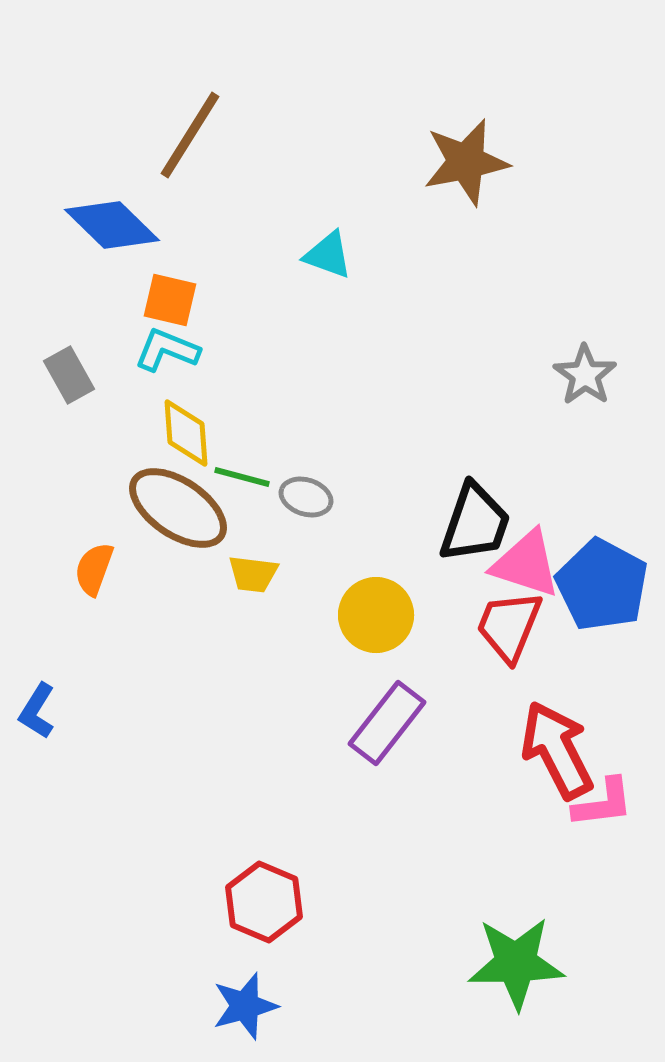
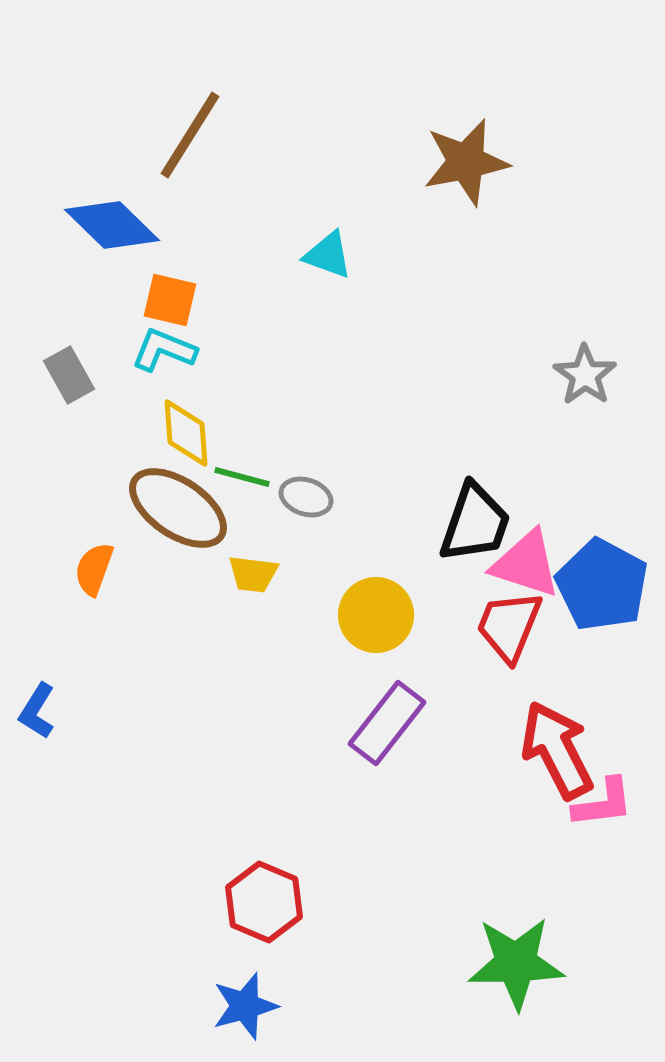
cyan L-shape: moved 3 px left
